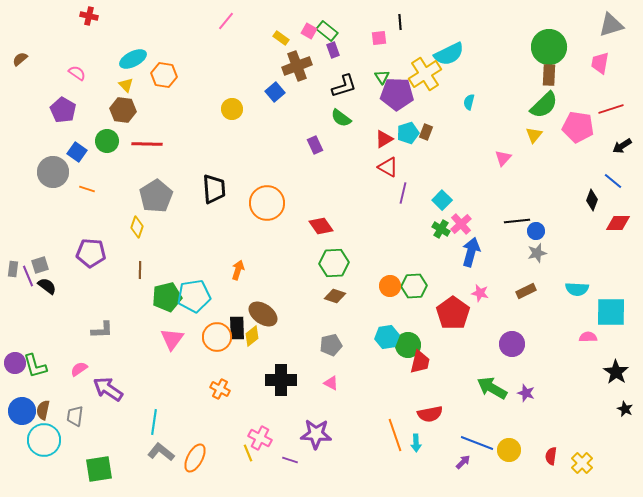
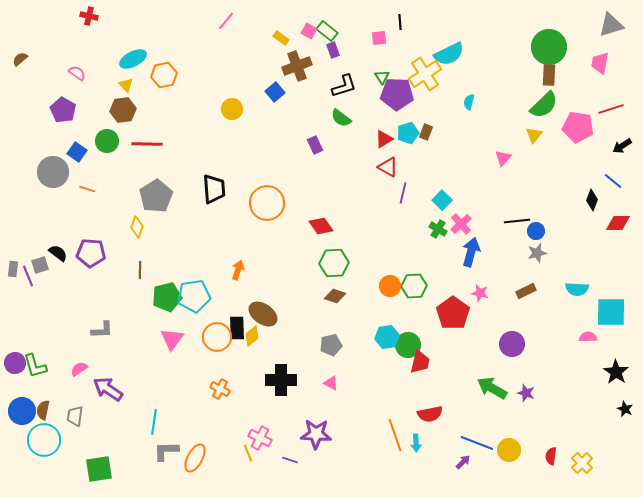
orange hexagon at (164, 75): rotated 20 degrees counterclockwise
brown hexagon at (123, 110): rotated 15 degrees counterclockwise
green cross at (441, 229): moved 3 px left
black semicircle at (47, 286): moved 11 px right, 33 px up
gray L-shape at (161, 452): moved 5 px right, 1 px up; rotated 40 degrees counterclockwise
